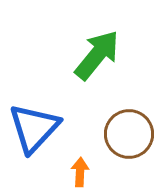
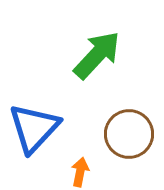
green arrow: rotated 4 degrees clockwise
orange arrow: rotated 8 degrees clockwise
